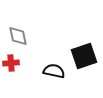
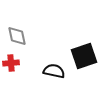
gray diamond: moved 1 px left
